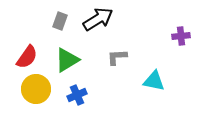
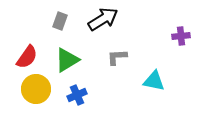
black arrow: moved 5 px right
